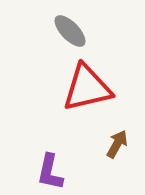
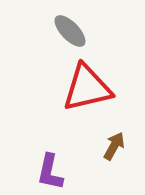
brown arrow: moved 3 px left, 2 px down
